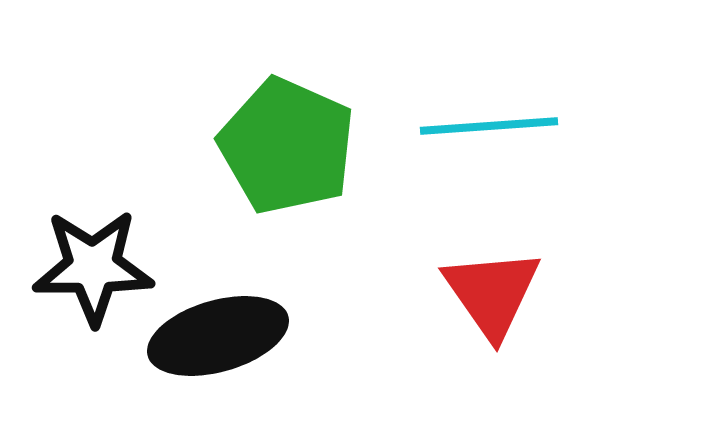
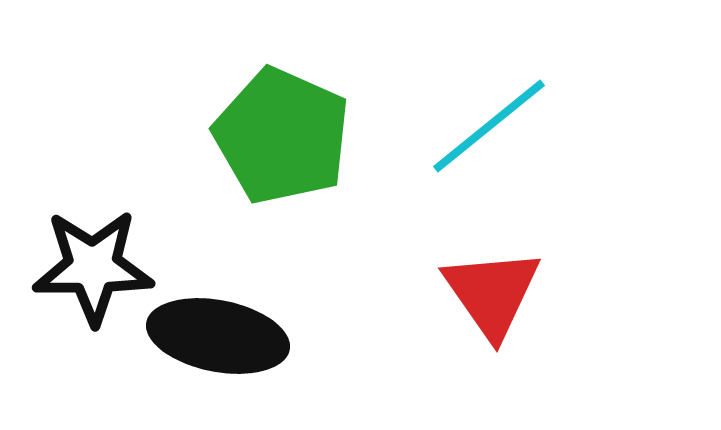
cyan line: rotated 35 degrees counterclockwise
green pentagon: moved 5 px left, 10 px up
black ellipse: rotated 27 degrees clockwise
